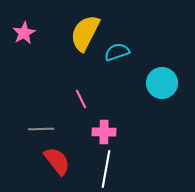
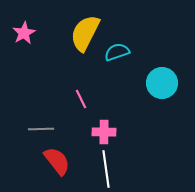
white line: rotated 18 degrees counterclockwise
